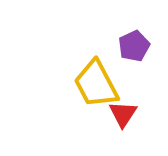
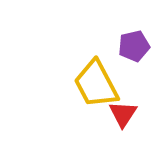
purple pentagon: rotated 12 degrees clockwise
